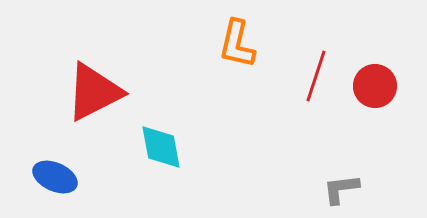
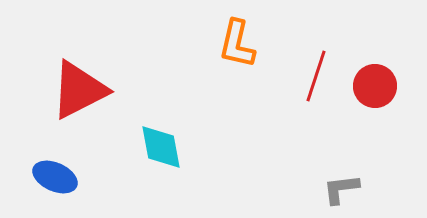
red triangle: moved 15 px left, 2 px up
